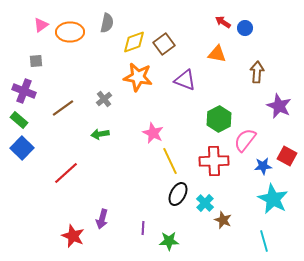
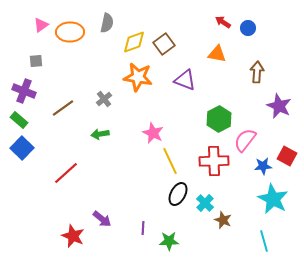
blue circle: moved 3 px right
purple arrow: rotated 66 degrees counterclockwise
